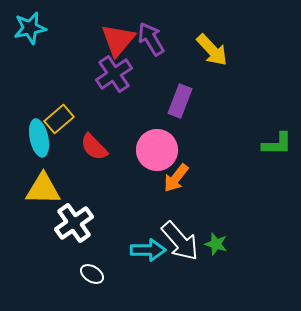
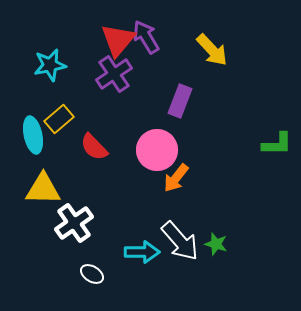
cyan star: moved 20 px right, 37 px down
purple arrow: moved 5 px left, 2 px up
cyan ellipse: moved 6 px left, 3 px up
cyan arrow: moved 6 px left, 2 px down
